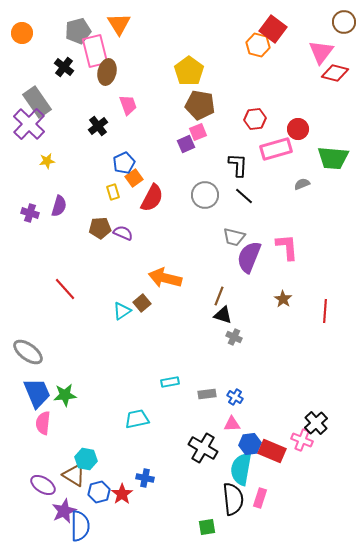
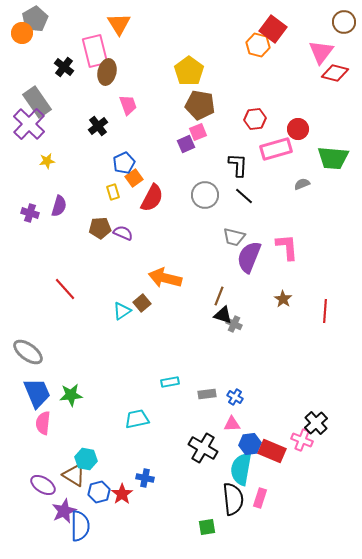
gray pentagon at (78, 31): moved 43 px left, 12 px up; rotated 15 degrees counterclockwise
gray cross at (234, 337): moved 13 px up
green star at (65, 395): moved 6 px right
